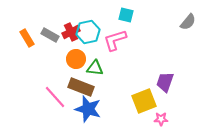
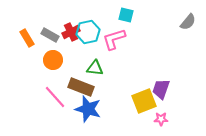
pink L-shape: moved 1 px left, 1 px up
orange circle: moved 23 px left, 1 px down
purple trapezoid: moved 4 px left, 7 px down
